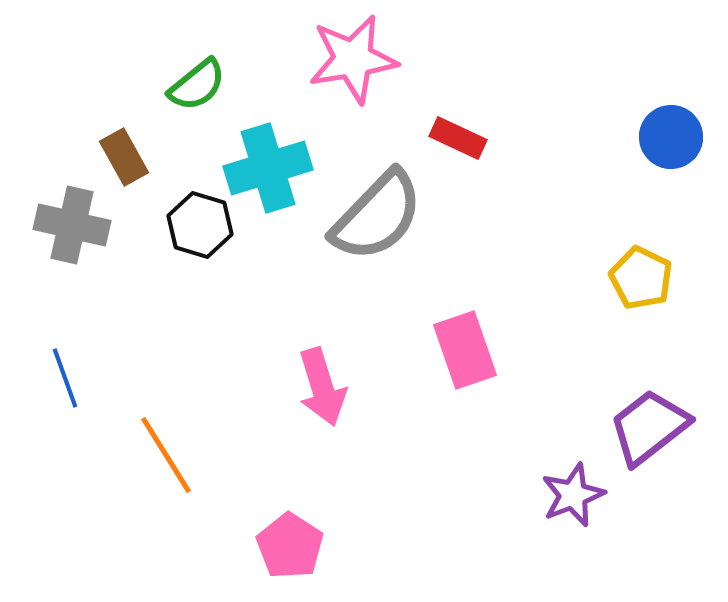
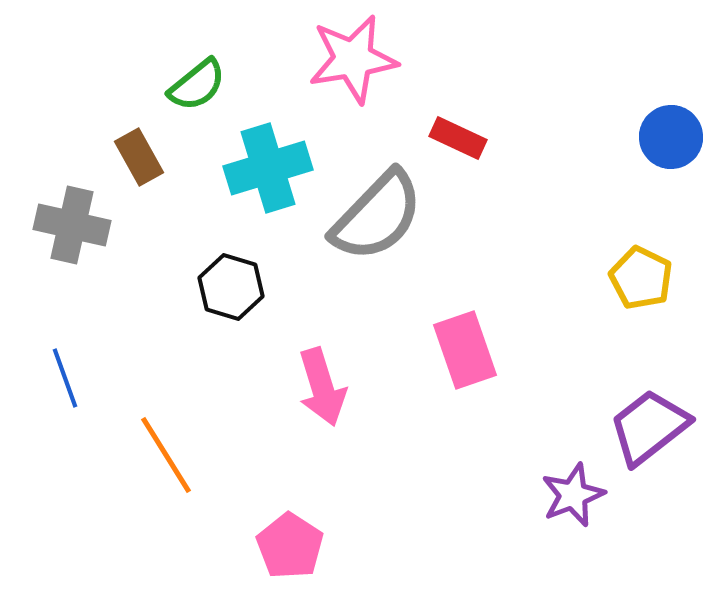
brown rectangle: moved 15 px right
black hexagon: moved 31 px right, 62 px down
